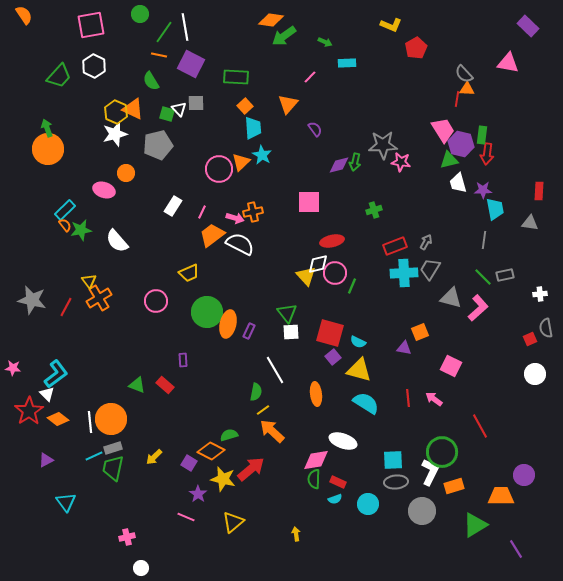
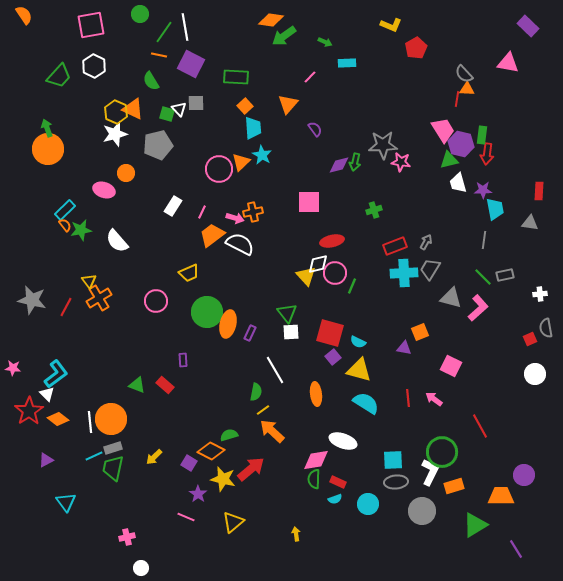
purple rectangle at (249, 331): moved 1 px right, 2 px down
